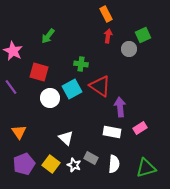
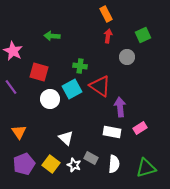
green arrow: moved 4 px right; rotated 56 degrees clockwise
gray circle: moved 2 px left, 8 px down
green cross: moved 1 px left, 2 px down
white circle: moved 1 px down
